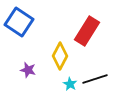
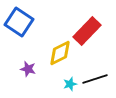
red rectangle: rotated 12 degrees clockwise
yellow diamond: moved 3 px up; rotated 36 degrees clockwise
purple star: moved 1 px up
cyan star: rotated 24 degrees clockwise
